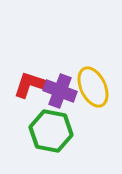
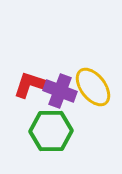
yellow ellipse: rotated 12 degrees counterclockwise
green hexagon: rotated 12 degrees counterclockwise
